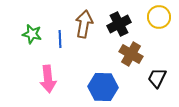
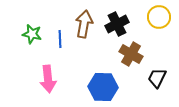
black cross: moved 2 px left
